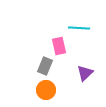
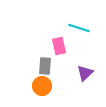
cyan line: rotated 15 degrees clockwise
gray rectangle: rotated 18 degrees counterclockwise
orange circle: moved 4 px left, 4 px up
